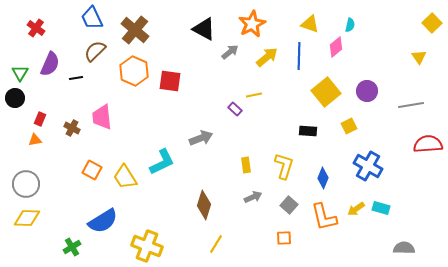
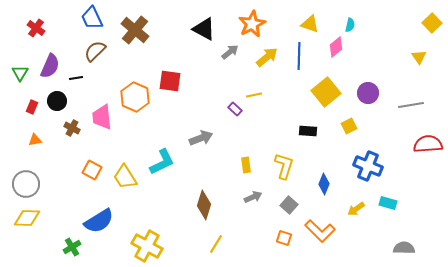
purple semicircle at (50, 64): moved 2 px down
orange hexagon at (134, 71): moved 1 px right, 26 px down
purple circle at (367, 91): moved 1 px right, 2 px down
black circle at (15, 98): moved 42 px right, 3 px down
red rectangle at (40, 119): moved 8 px left, 12 px up
blue cross at (368, 166): rotated 8 degrees counterclockwise
blue diamond at (323, 178): moved 1 px right, 6 px down
cyan rectangle at (381, 208): moved 7 px right, 5 px up
orange L-shape at (324, 217): moved 4 px left, 14 px down; rotated 32 degrees counterclockwise
blue semicircle at (103, 221): moved 4 px left
orange square at (284, 238): rotated 21 degrees clockwise
yellow cross at (147, 246): rotated 8 degrees clockwise
